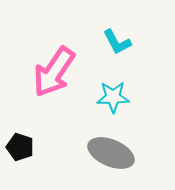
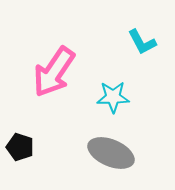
cyan L-shape: moved 25 px right
